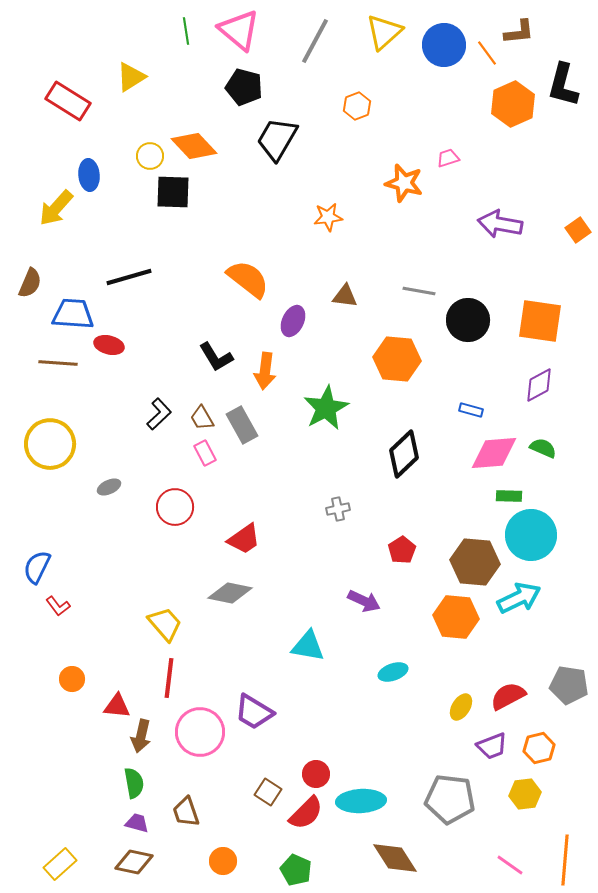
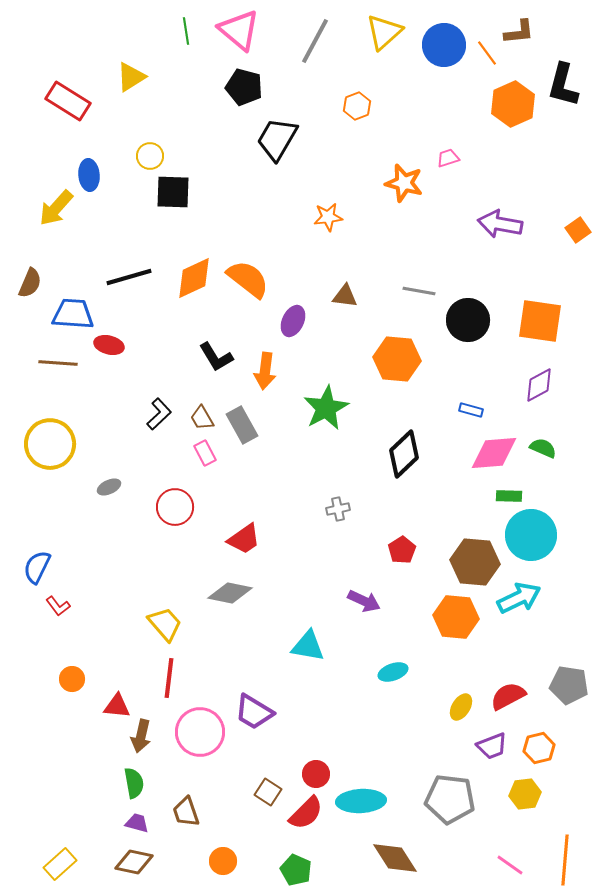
orange diamond at (194, 146): moved 132 px down; rotated 72 degrees counterclockwise
